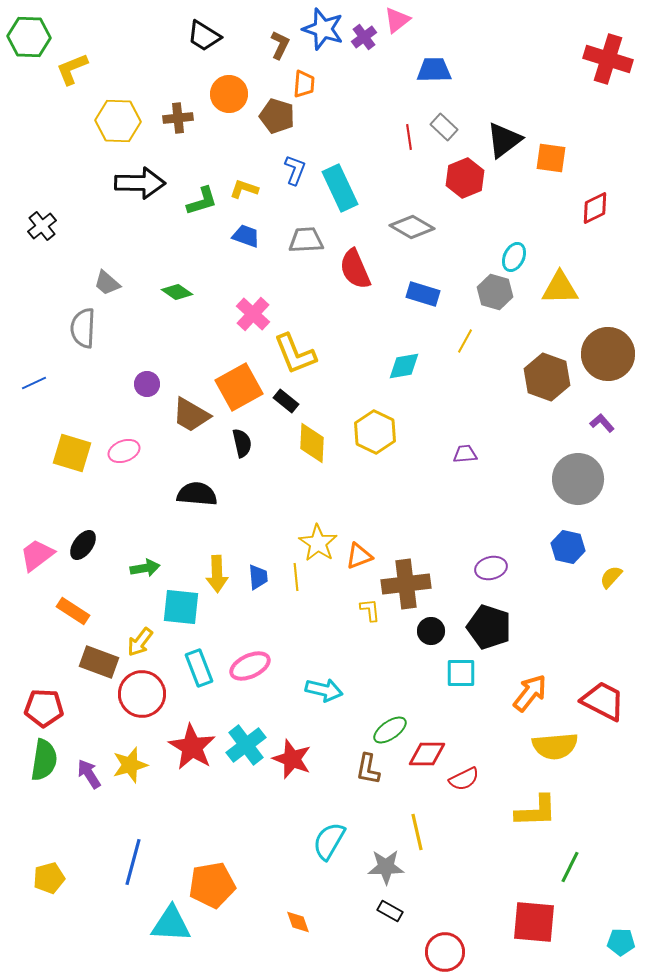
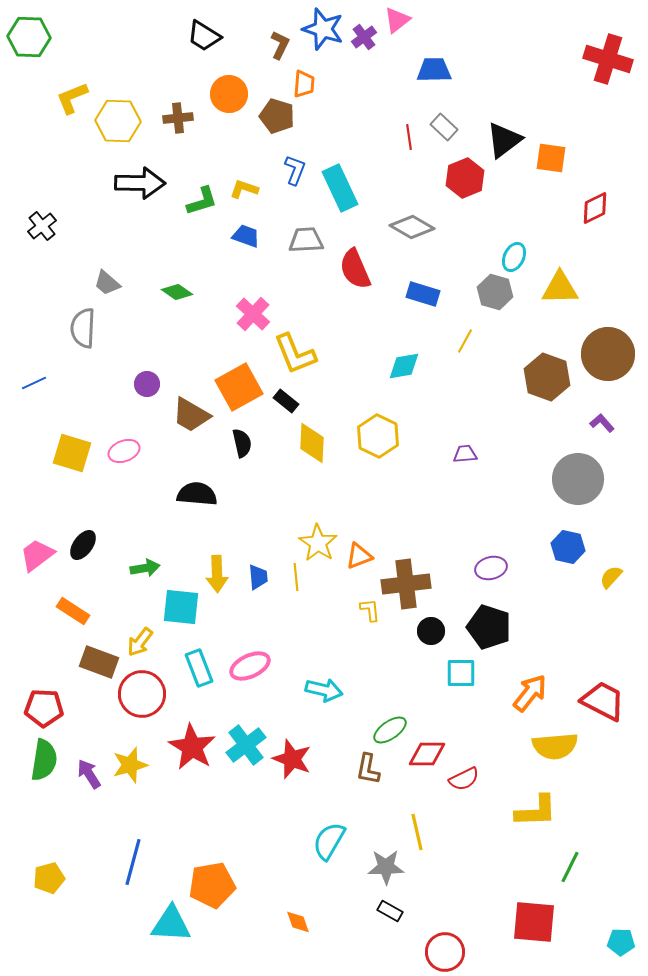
yellow L-shape at (72, 69): moved 29 px down
yellow hexagon at (375, 432): moved 3 px right, 4 px down
